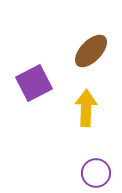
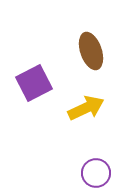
brown ellipse: rotated 63 degrees counterclockwise
yellow arrow: rotated 63 degrees clockwise
